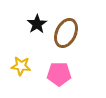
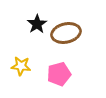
brown ellipse: rotated 52 degrees clockwise
pink pentagon: rotated 15 degrees counterclockwise
